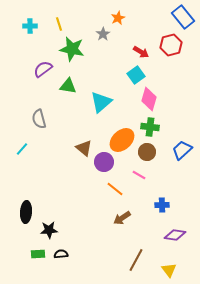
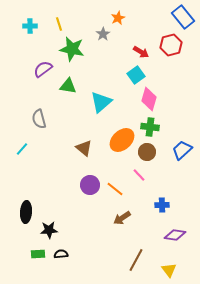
purple circle: moved 14 px left, 23 px down
pink line: rotated 16 degrees clockwise
